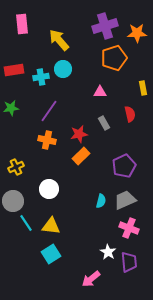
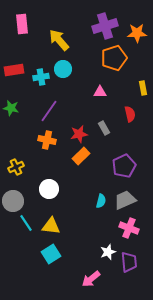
green star: rotated 21 degrees clockwise
gray rectangle: moved 5 px down
white star: rotated 21 degrees clockwise
